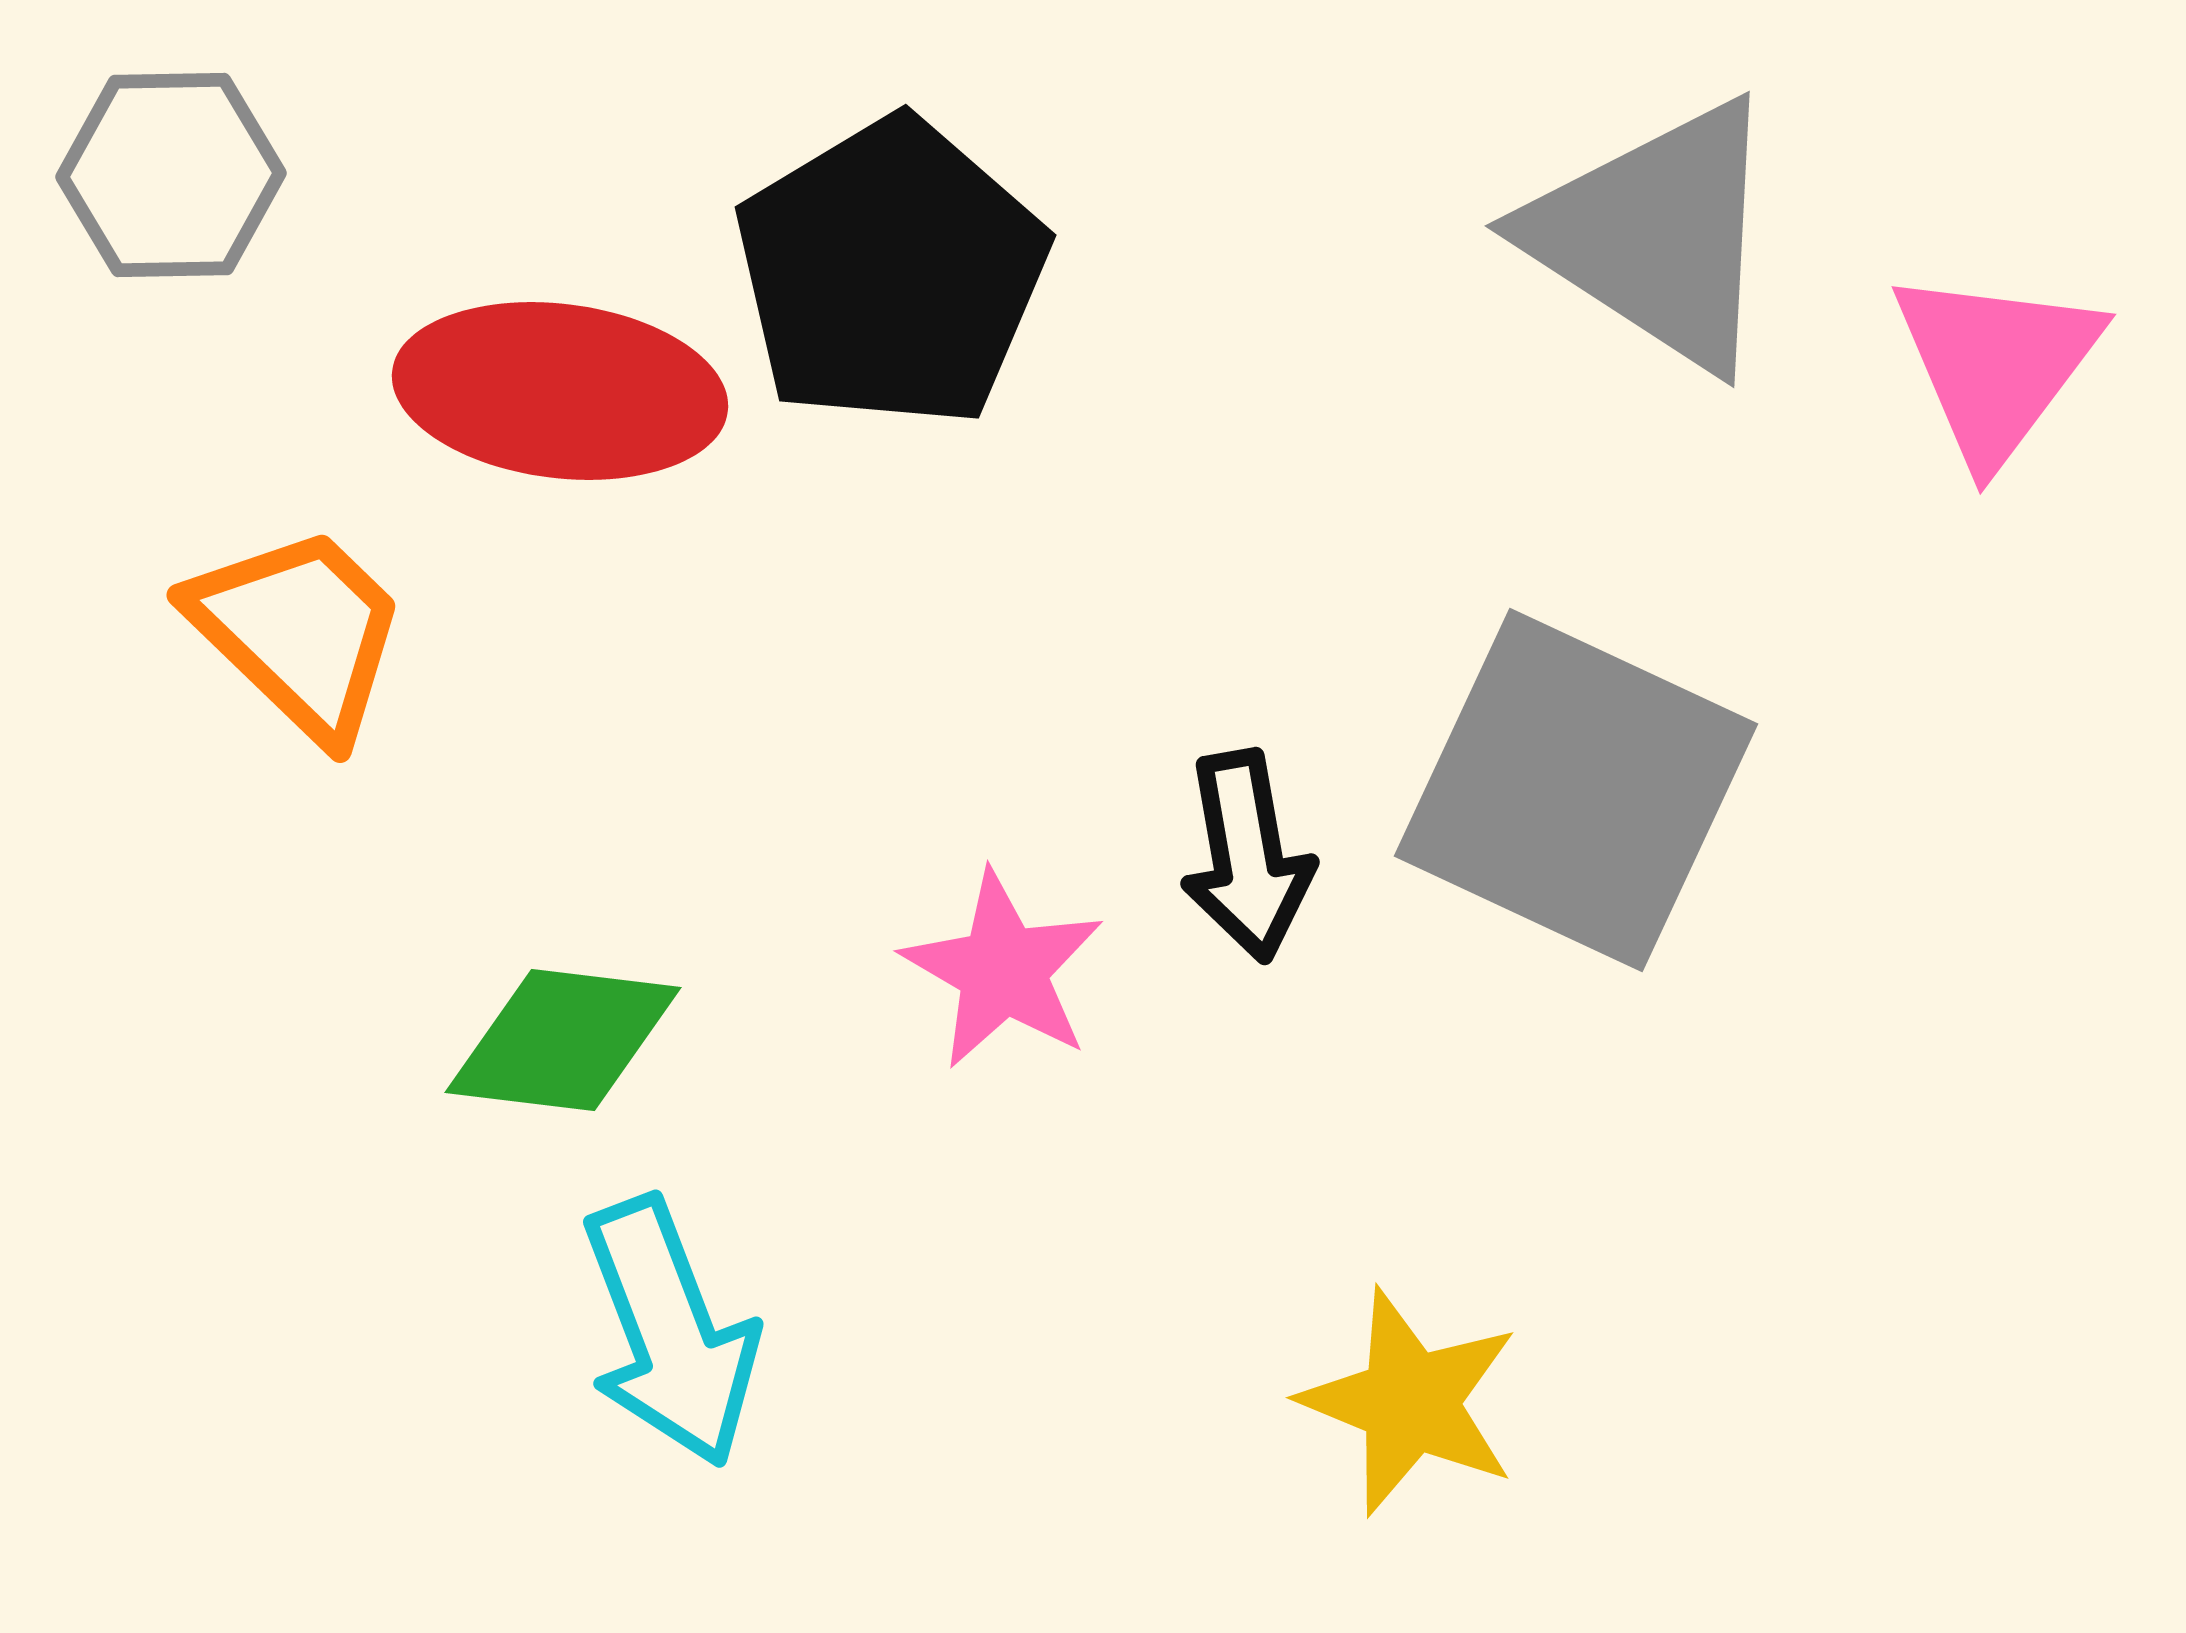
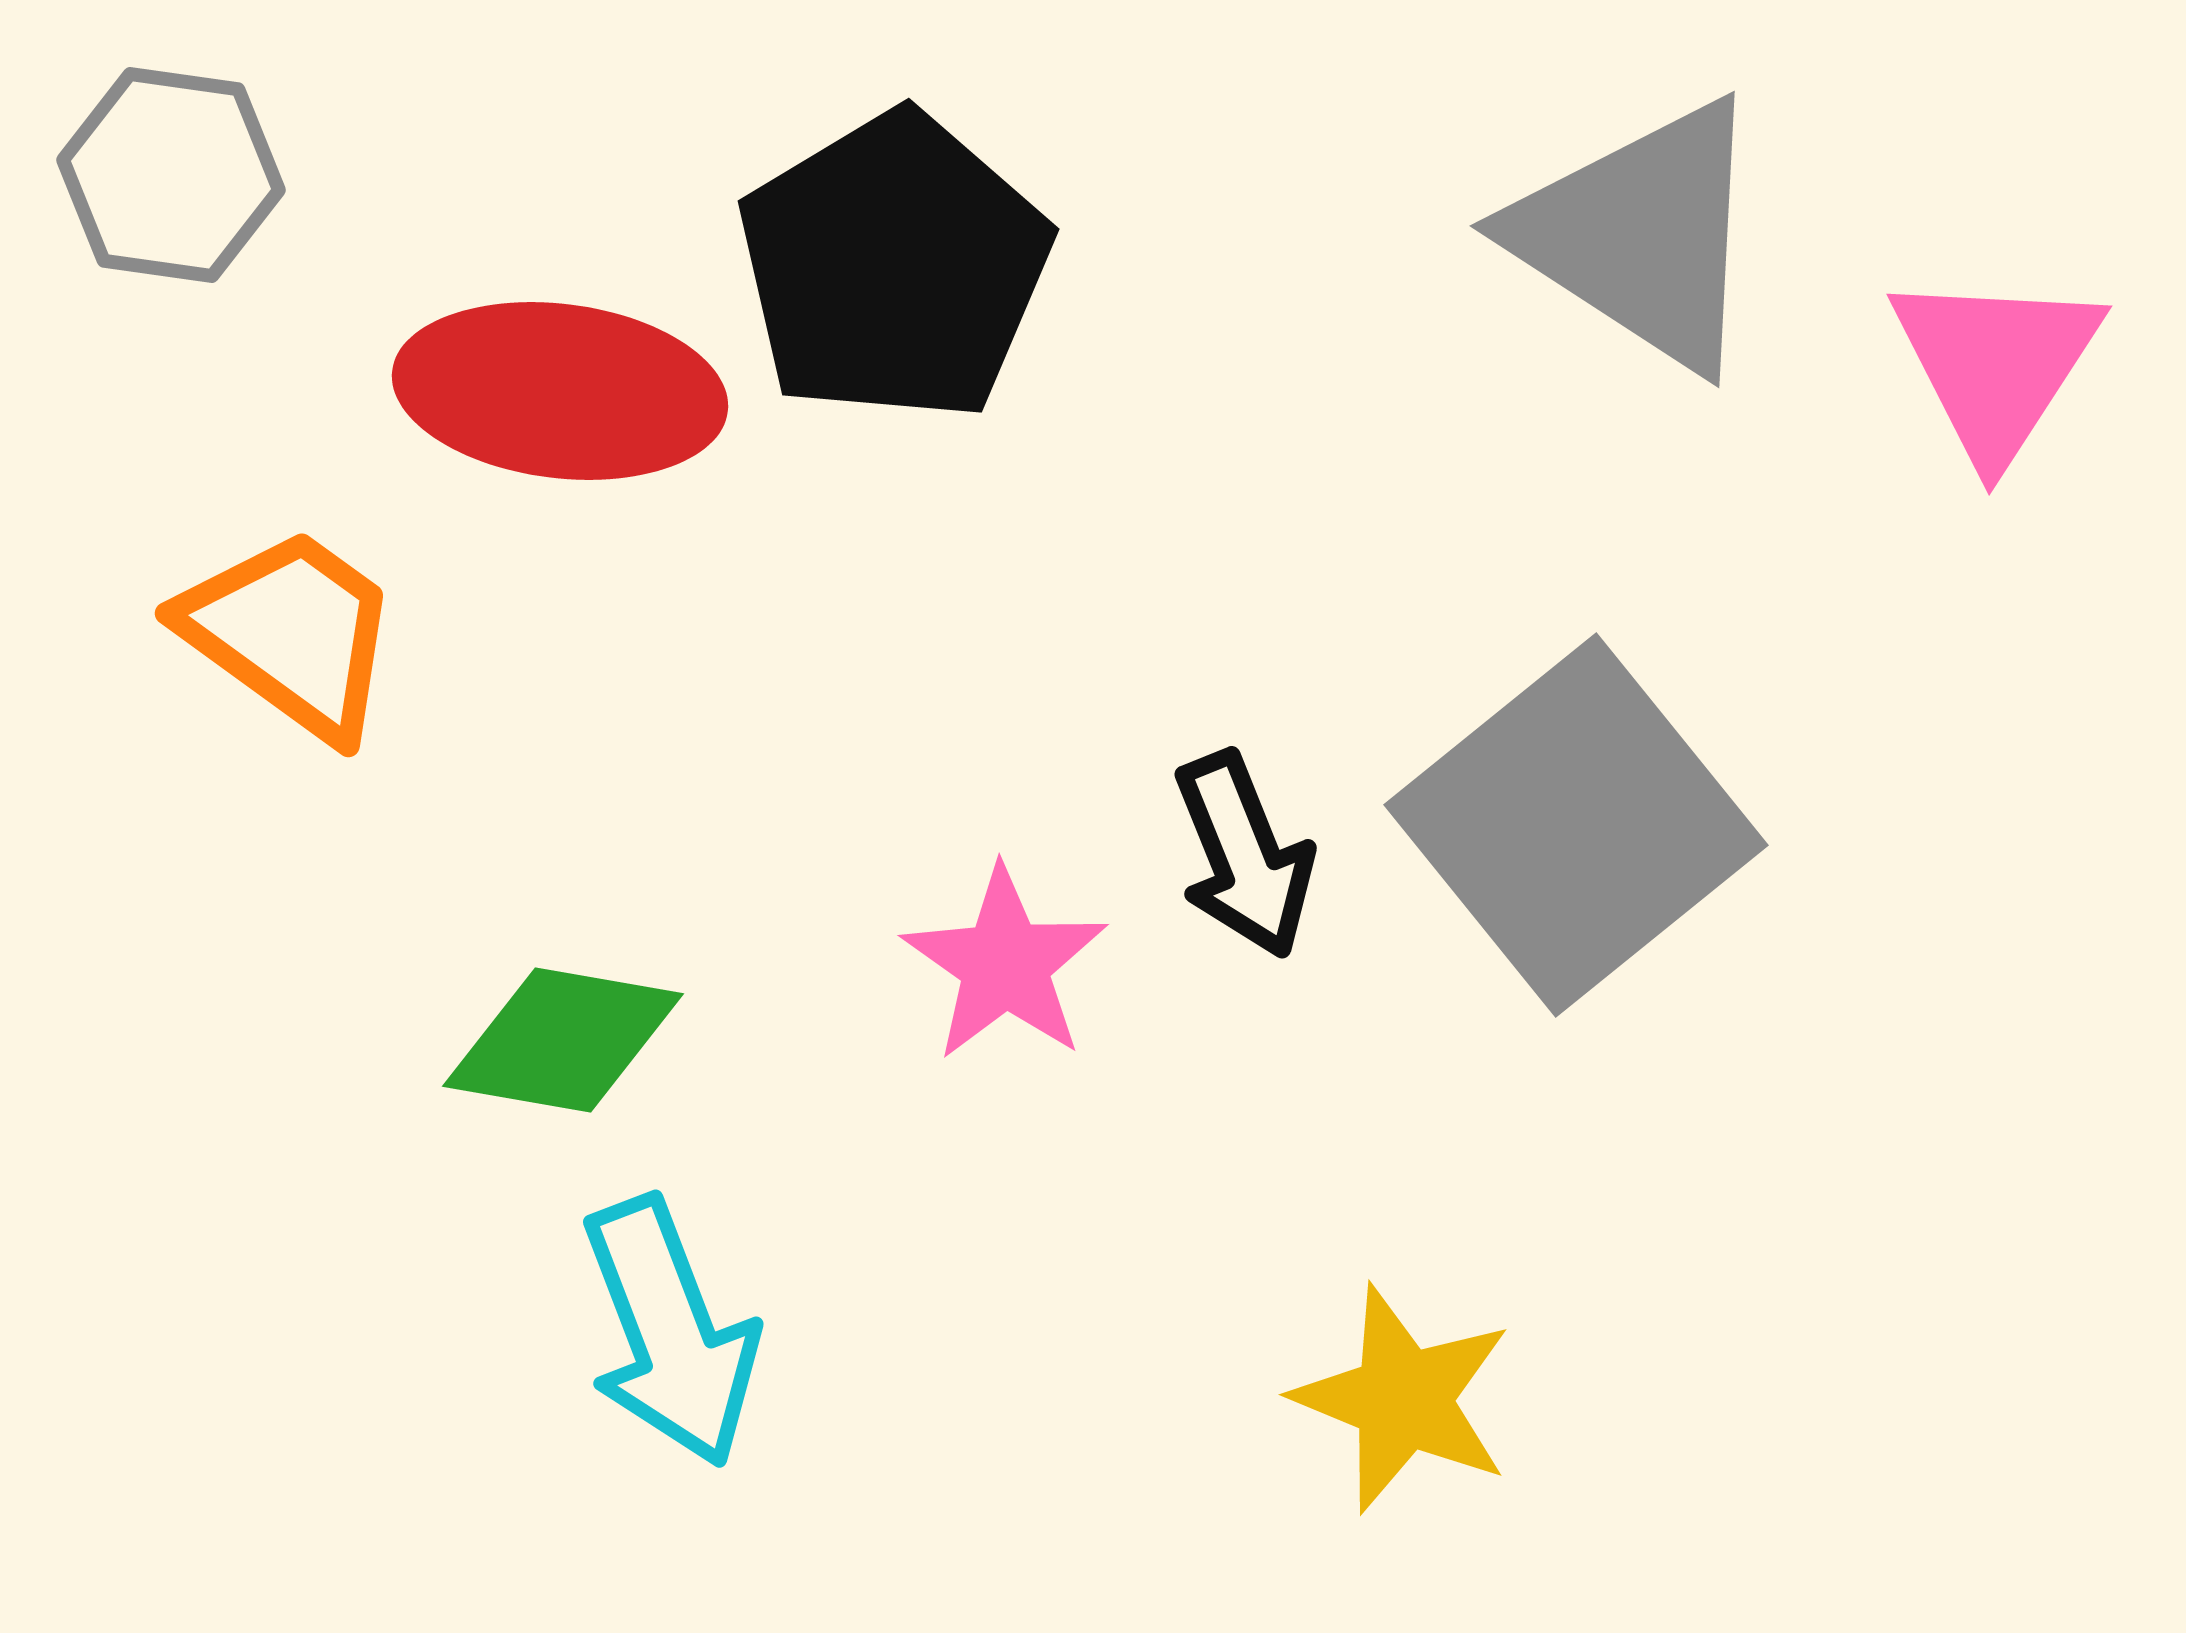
gray hexagon: rotated 9 degrees clockwise
gray triangle: moved 15 px left
black pentagon: moved 3 px right, 6 px up
pink triangle: rotated 4 degrees counterclockwise
orange trapezoid: moved 8 px left, 1 px down; rotated 8 degrees counterclockwise
gray square: moved 35 px down; rotated 26 degrees clockwise
black arrow: moved 3 px left, 1 px up; rotated 12 degrees counterclockwise
pink star: moved 2 px right, 6 px up; rotated 5 degrees clockwise
green diamond: rotated 3 degrees clockwise
yellow star: moved 7 px left, 3 px up
